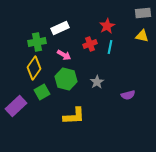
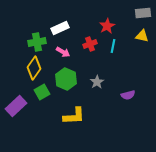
cyan line: moved 3 px right, 1 px up
pink arrow: moved 1 px left, 3 px up
green hexagon: rotated 10 degrees clockwise
